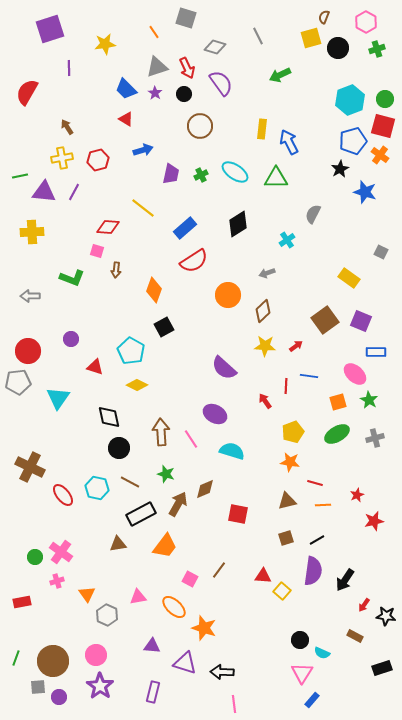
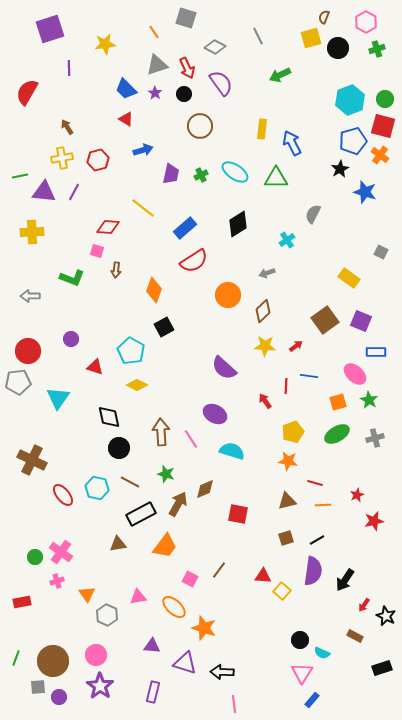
gray diamond at (215, 47): rotated 10 degrees clockwise
gray triangle at (157, 67): moved 2 px up
blue arrow at (289, 142): moved 3 px right, 1 px down
orange star at (290, 462): moved 2 px left, 1 px up
brown cross at (30, 467): moved 2 px right, 7 px up
black star at (386, 616): rotated 18 degrees clockwise
